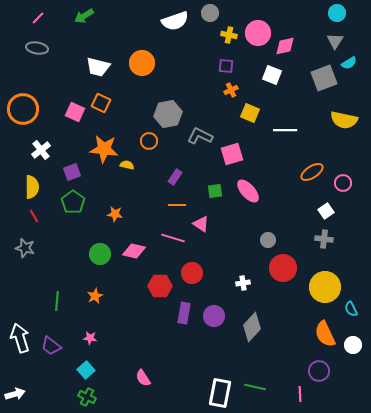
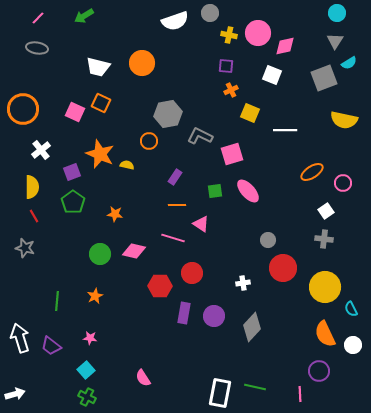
orange star at (104, 149): moved 4 px left, 5 px down; rotated 16 degrees clockwise
